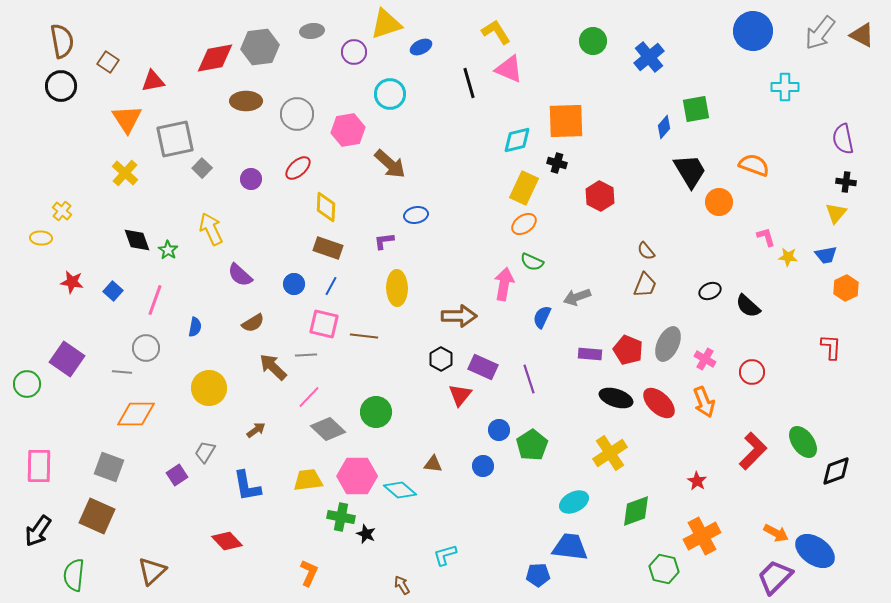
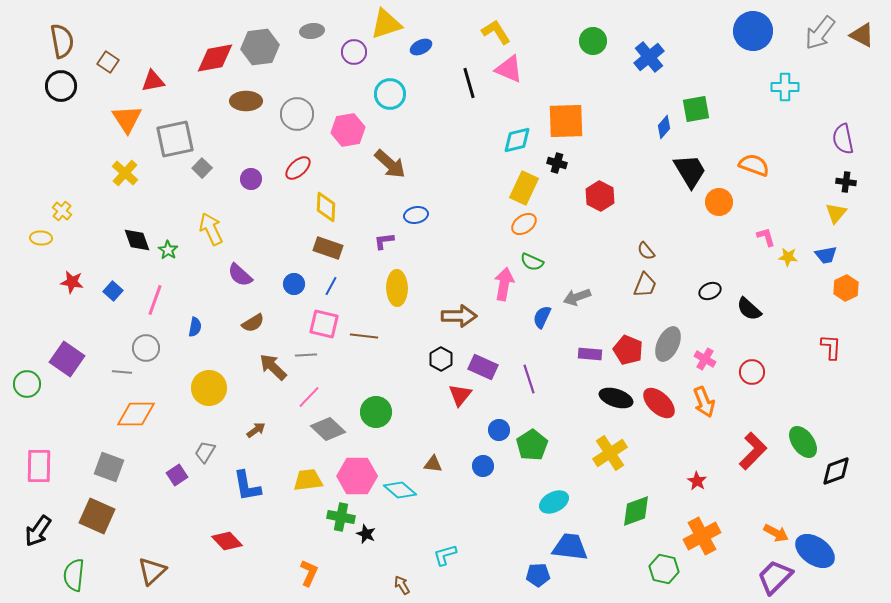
black semicircle at (748, 306): moved 1 px right, 3 px down
cyan ellipse at (574, 502): moved 20 px left
